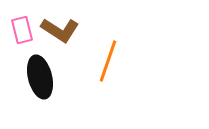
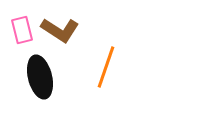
orange line: moved 2 px left, 6 px down
